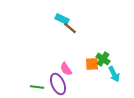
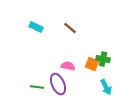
cyan rectangle: moved 26 px left, 8 px down
green cross: rotated 24 degrees counterclockwise
orange square: rotated 24 degrees clockwise
pink semicircle: moved 2 px right, 3 px up; rotated 136 degrees clockwise
cyan arrow: moved 8 px left, 13 px down
